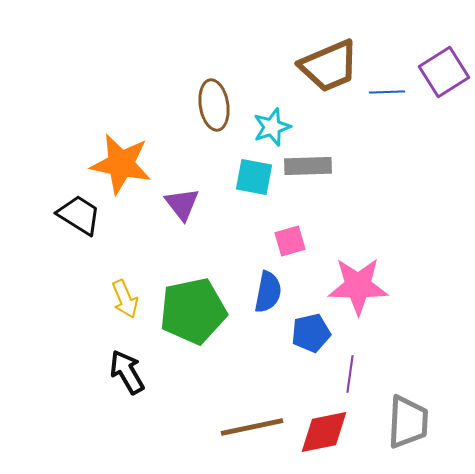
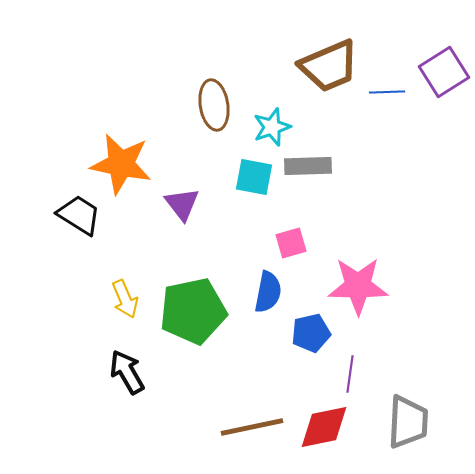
pink square: moved 1 px right, 2 px down
red diamond: moved 5 px up
